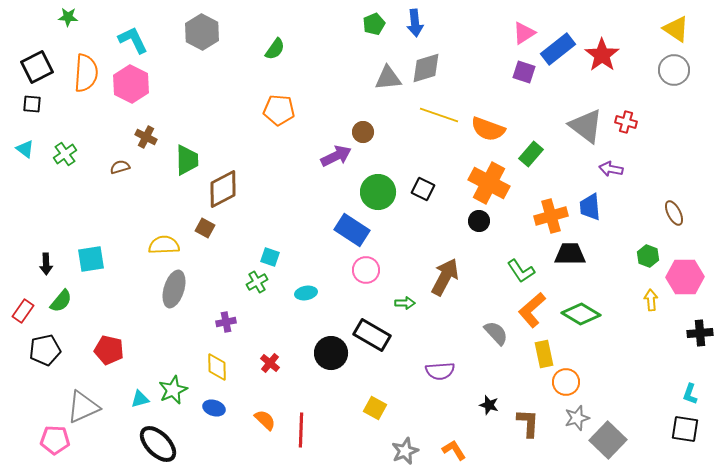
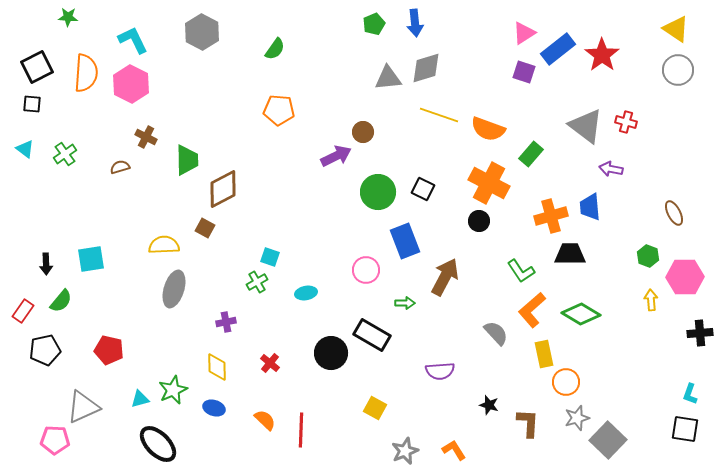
gray circle at (674, 70): moved 4 px right
blue rectangle at (352, 230): moved 53 px right, 11 px down; rotated 36 degrees clockwise
